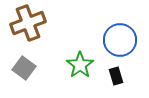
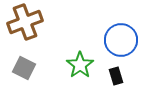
brown cross: moved 3 px left, 1 px up
blue circle: moved 1 px right
gray square: rotated 10 degrees counterclockwise
